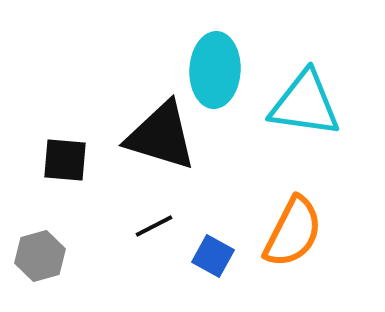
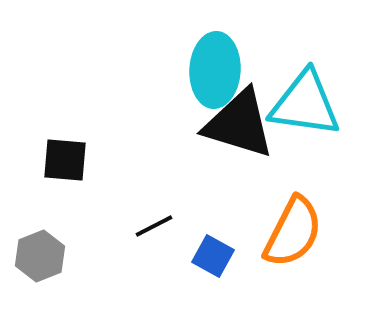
black triangle: moved 78 px right, 12 px up
gray hexagon: rotated 6 degrees counterclockwise
